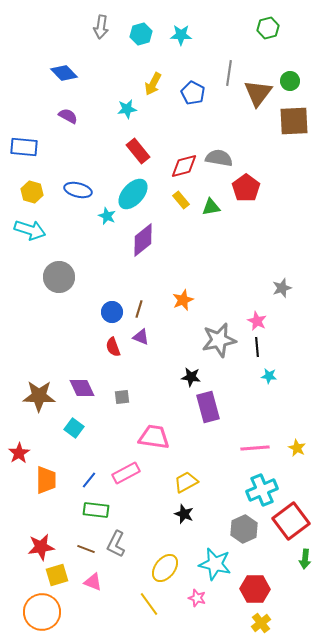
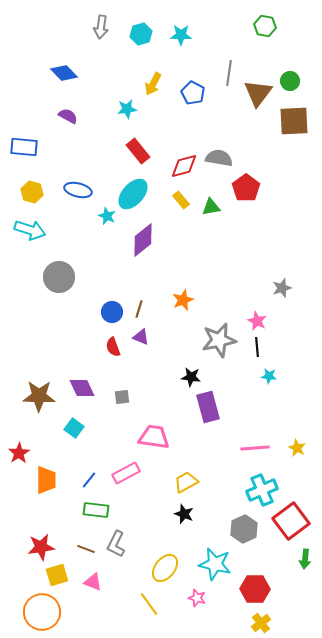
green hexagon at (268, 28): moved 3 px left, 2 px up; rotated 25 degrees clockwise
